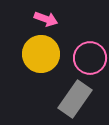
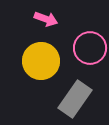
yellow circle: moved 7 px down
pink circle: moved 10 px up
